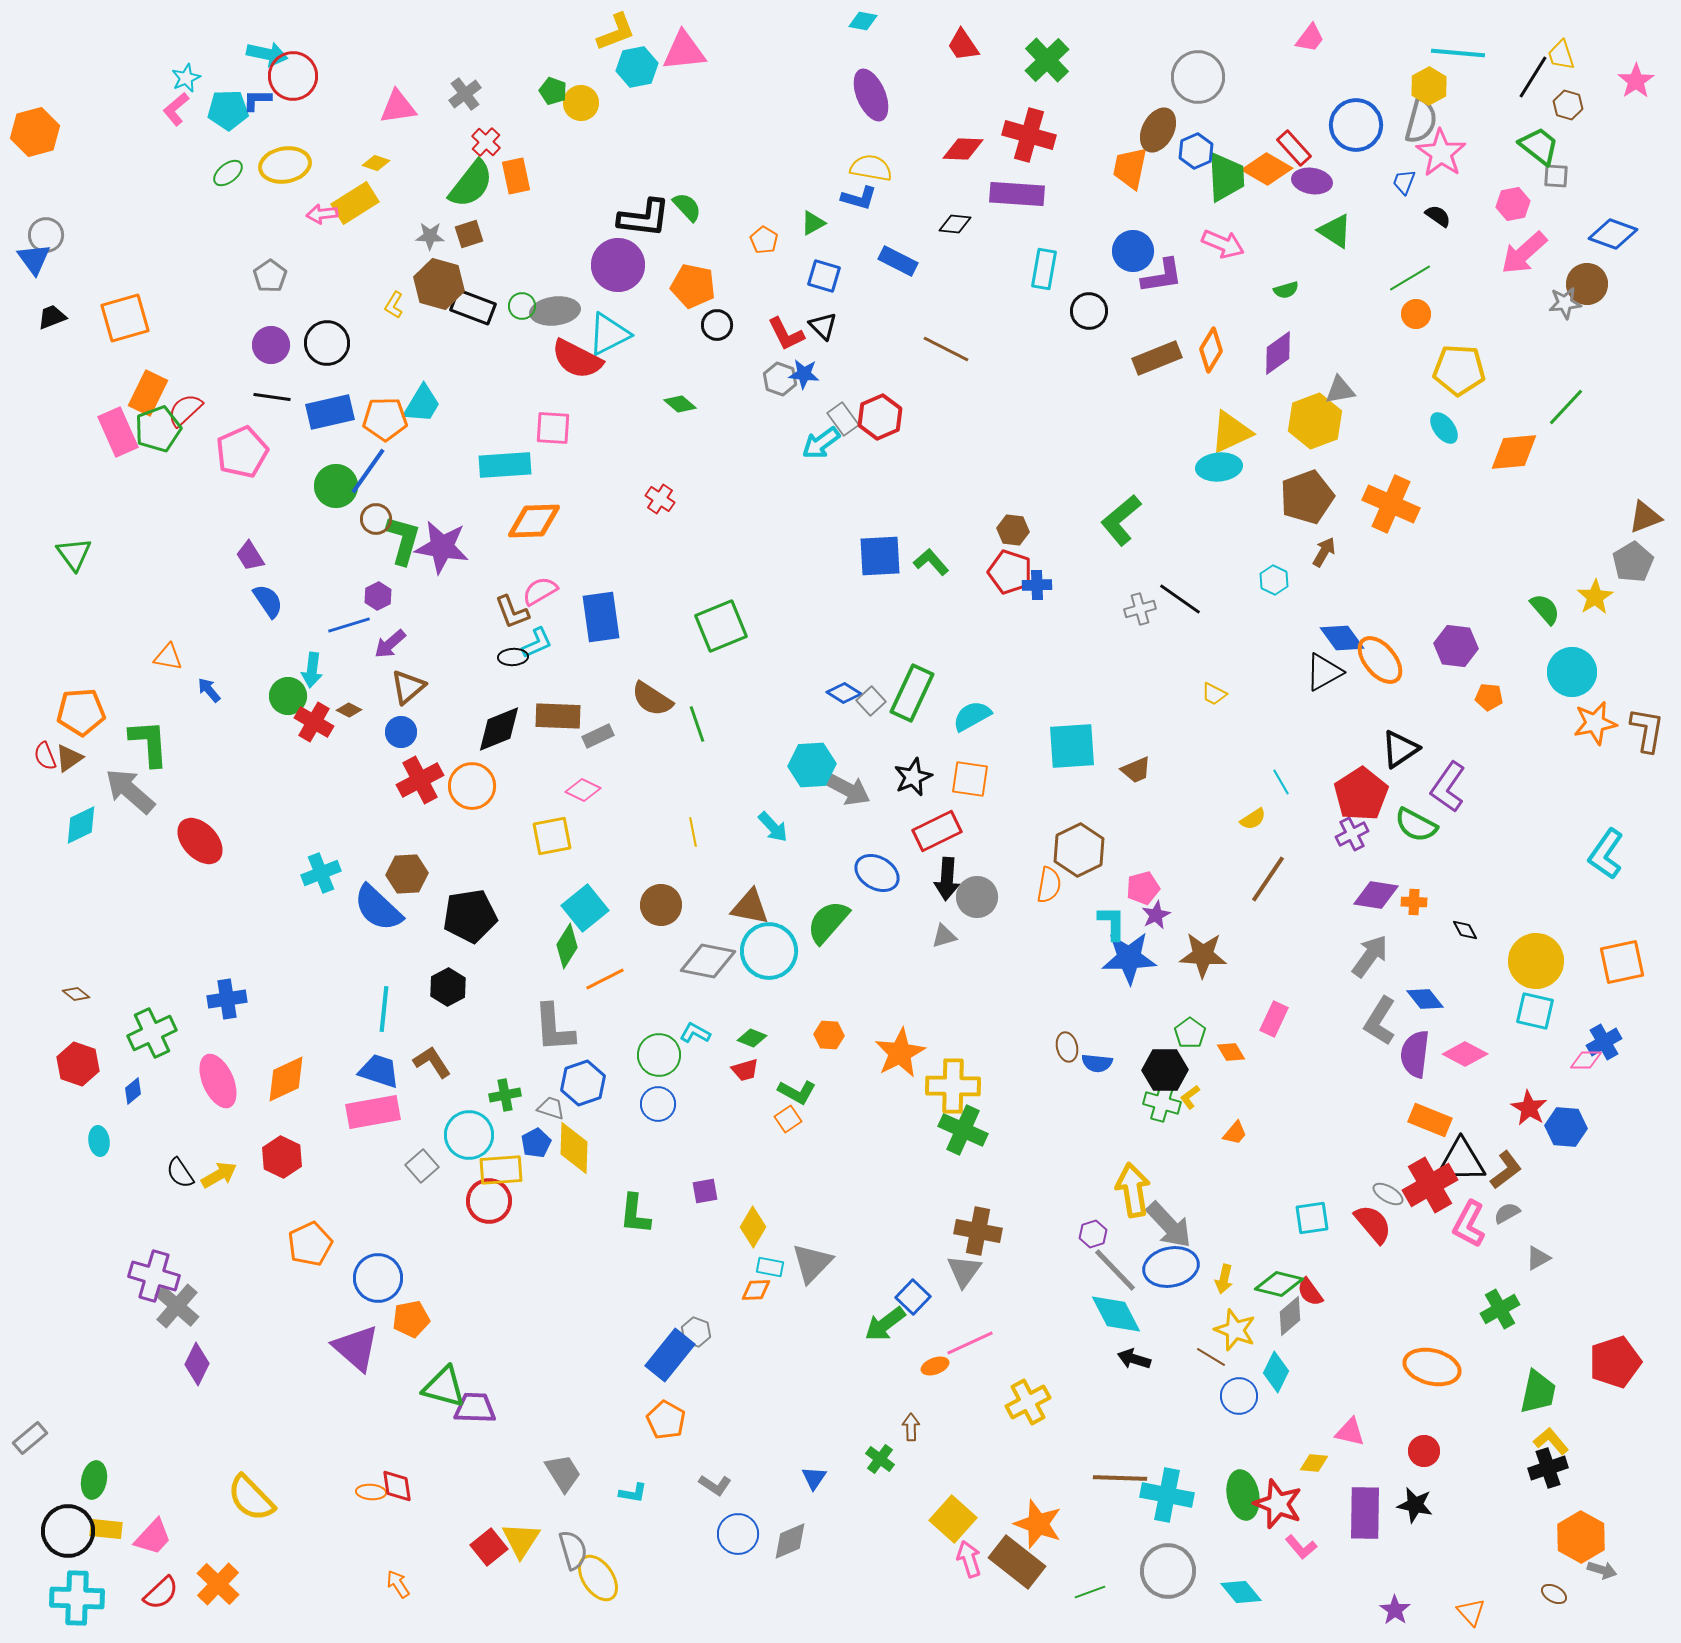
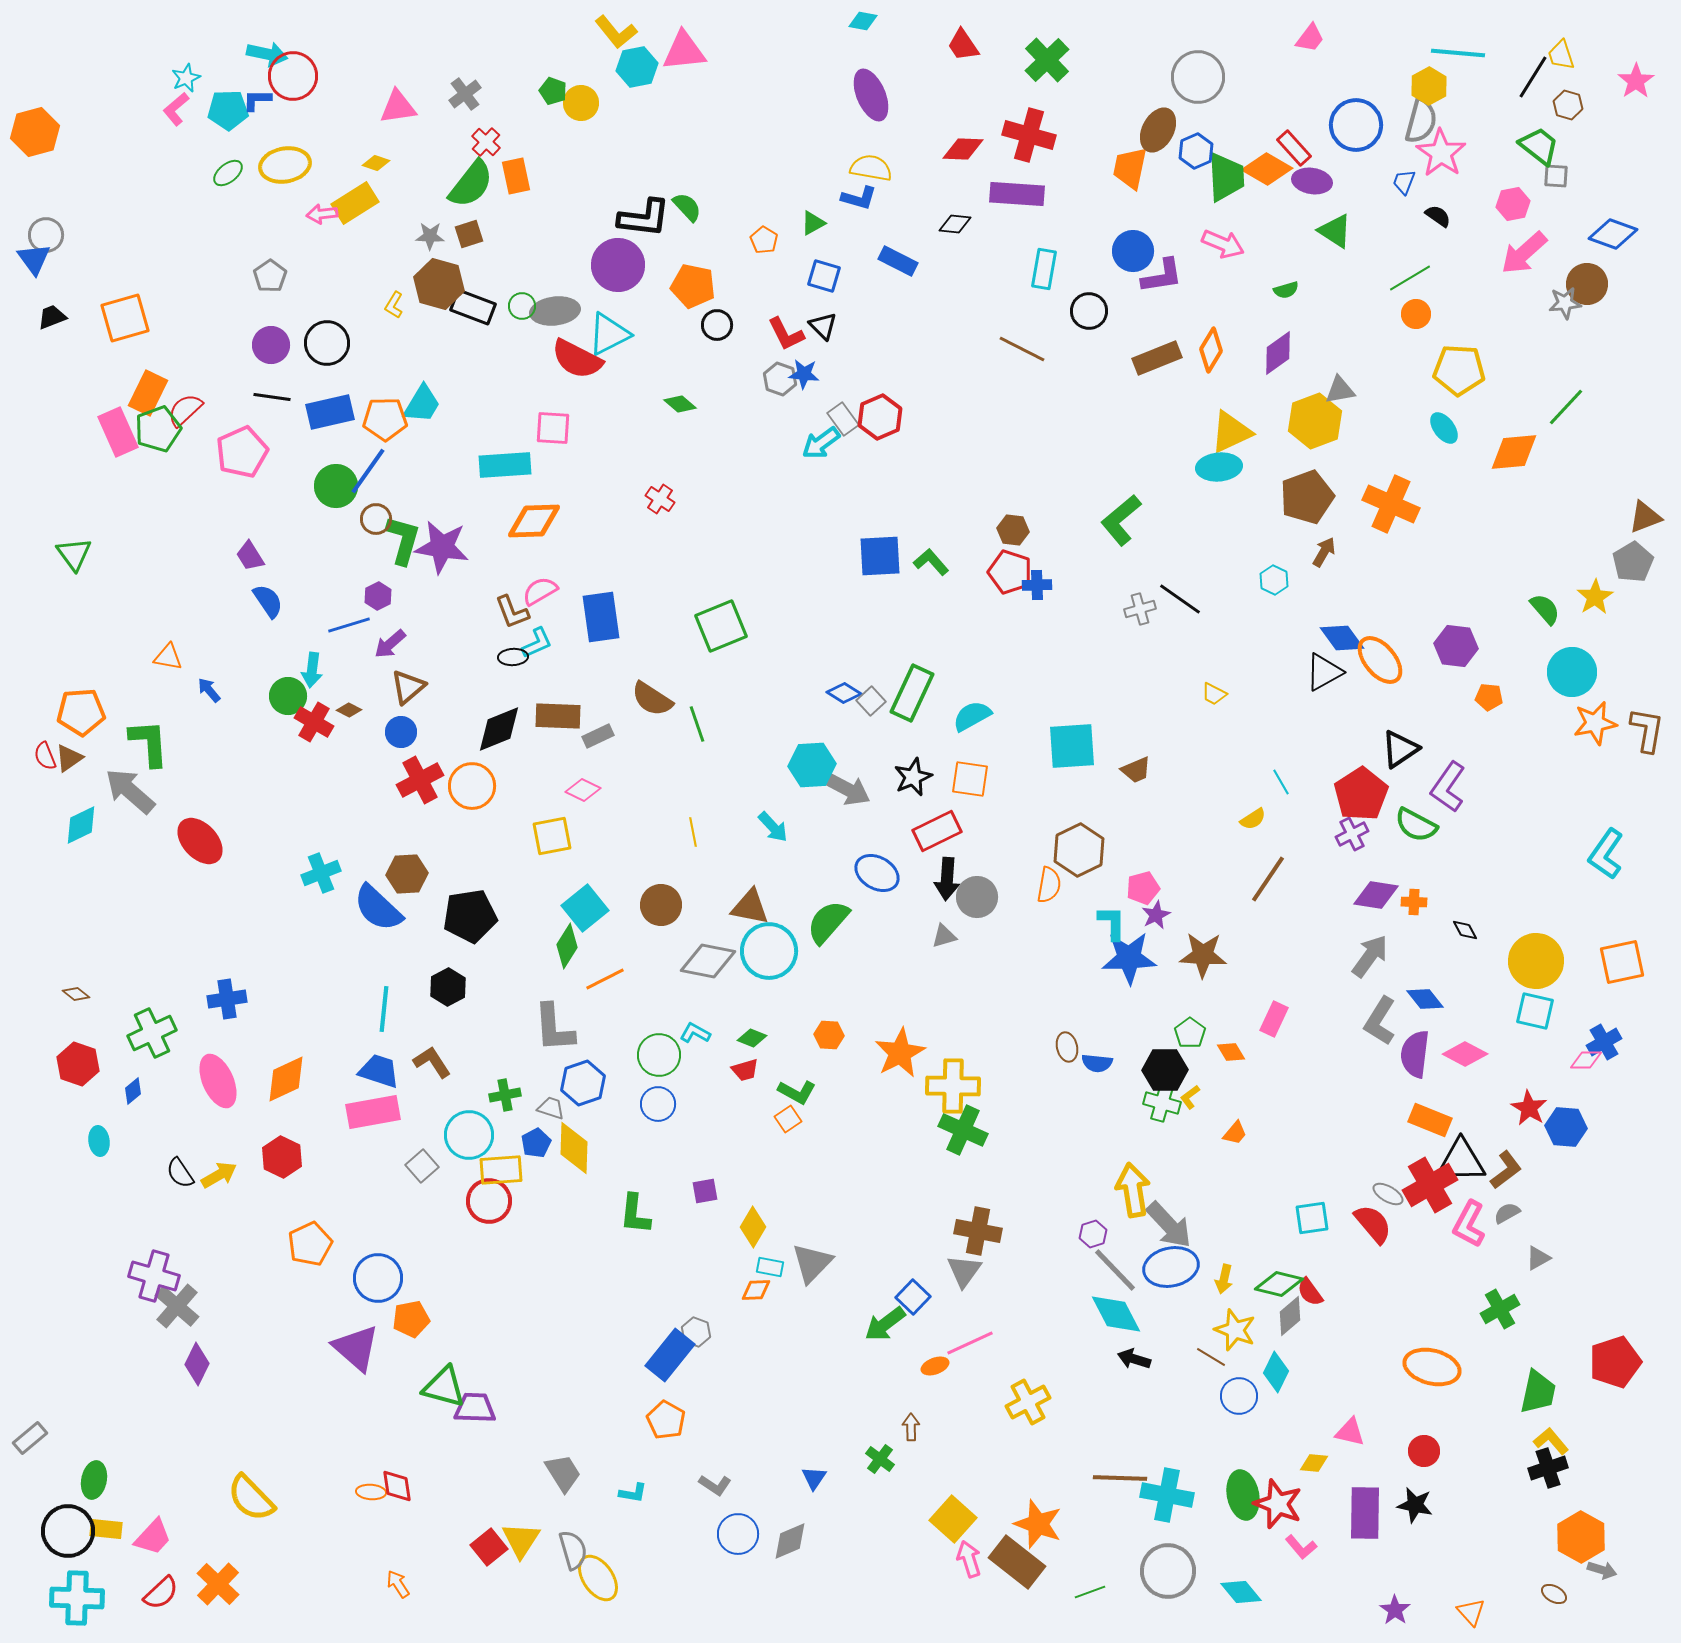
yellow L-shape at (616, 32): rotated 72 degrees clockwise
brown line at (946, 349): moved 76 px right
